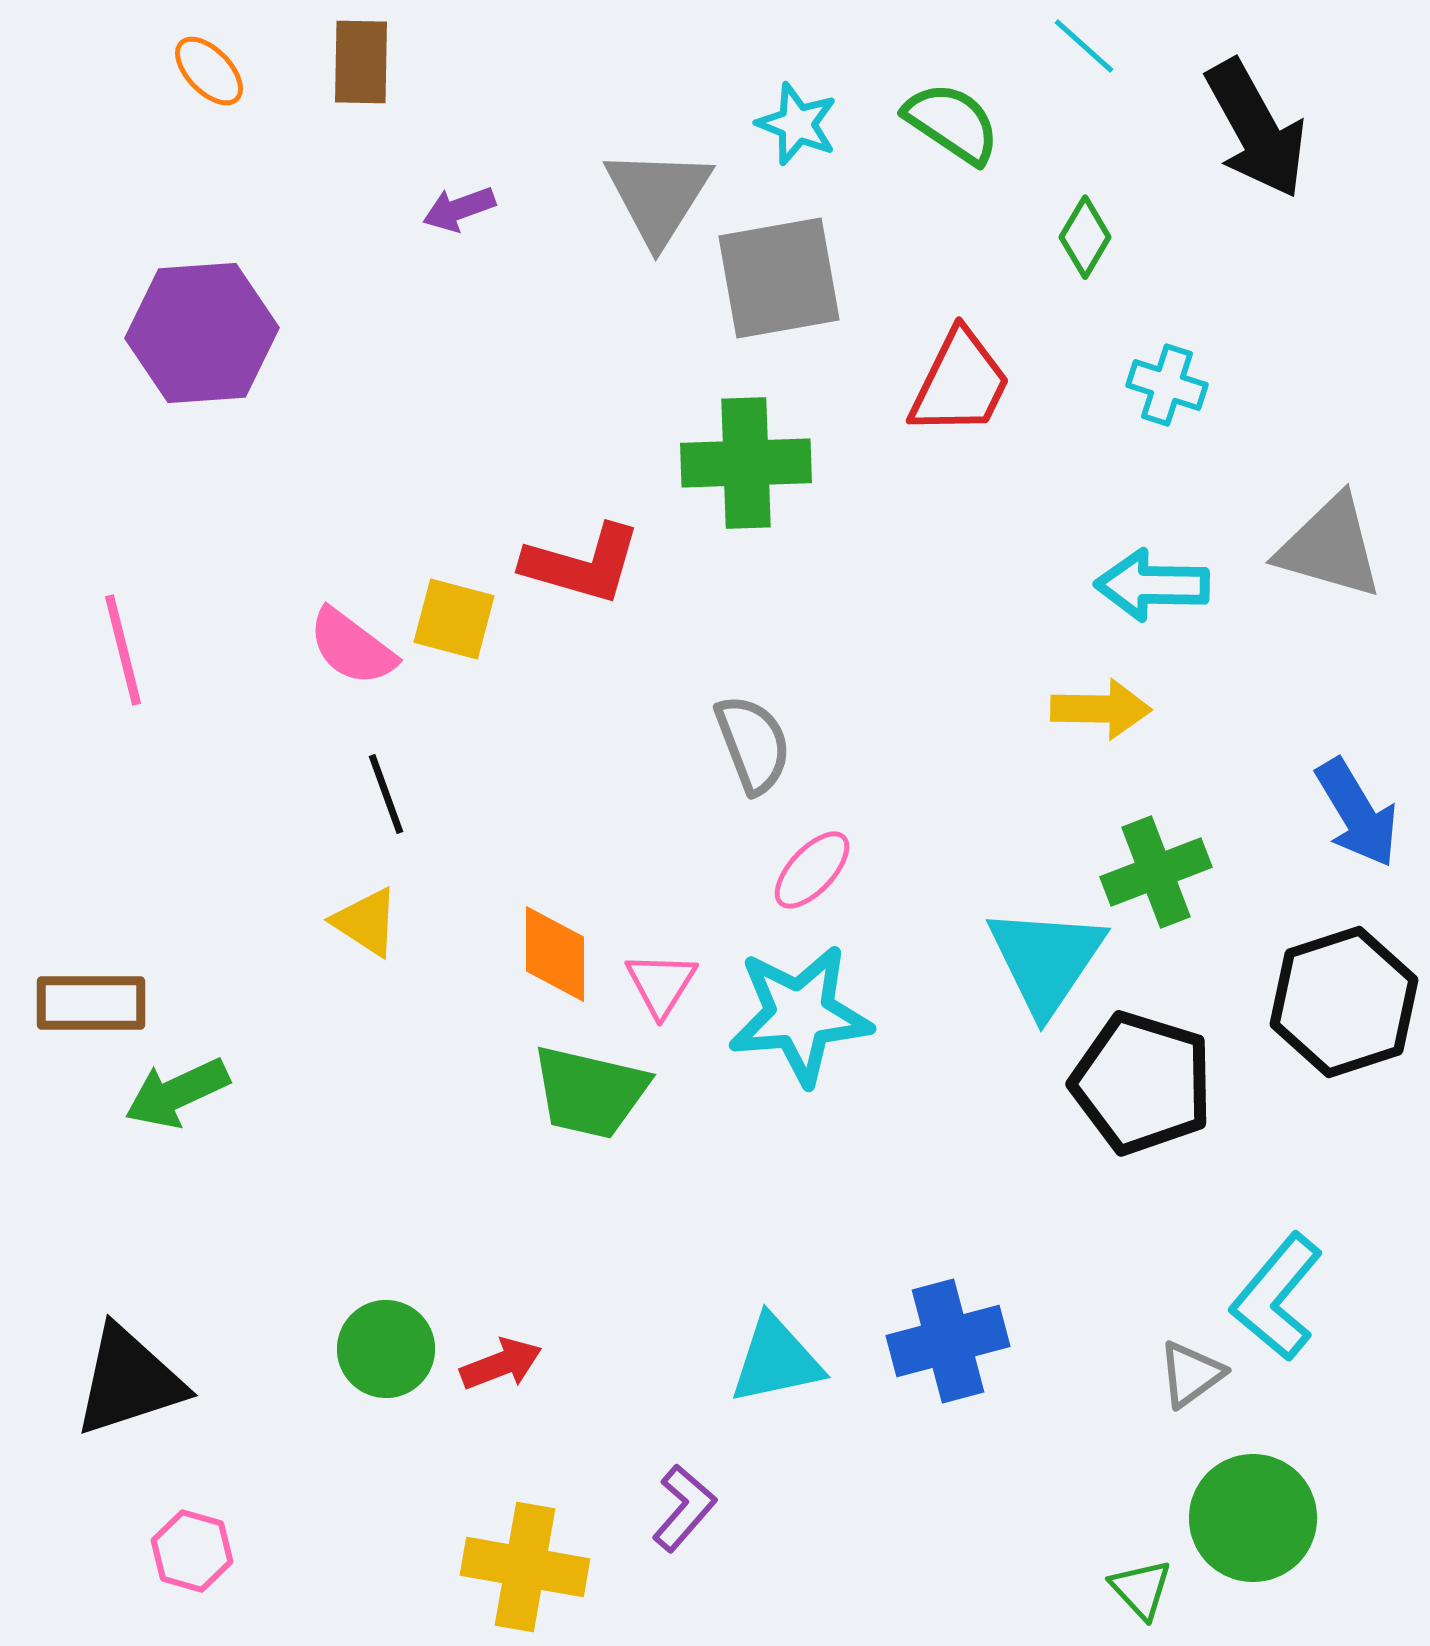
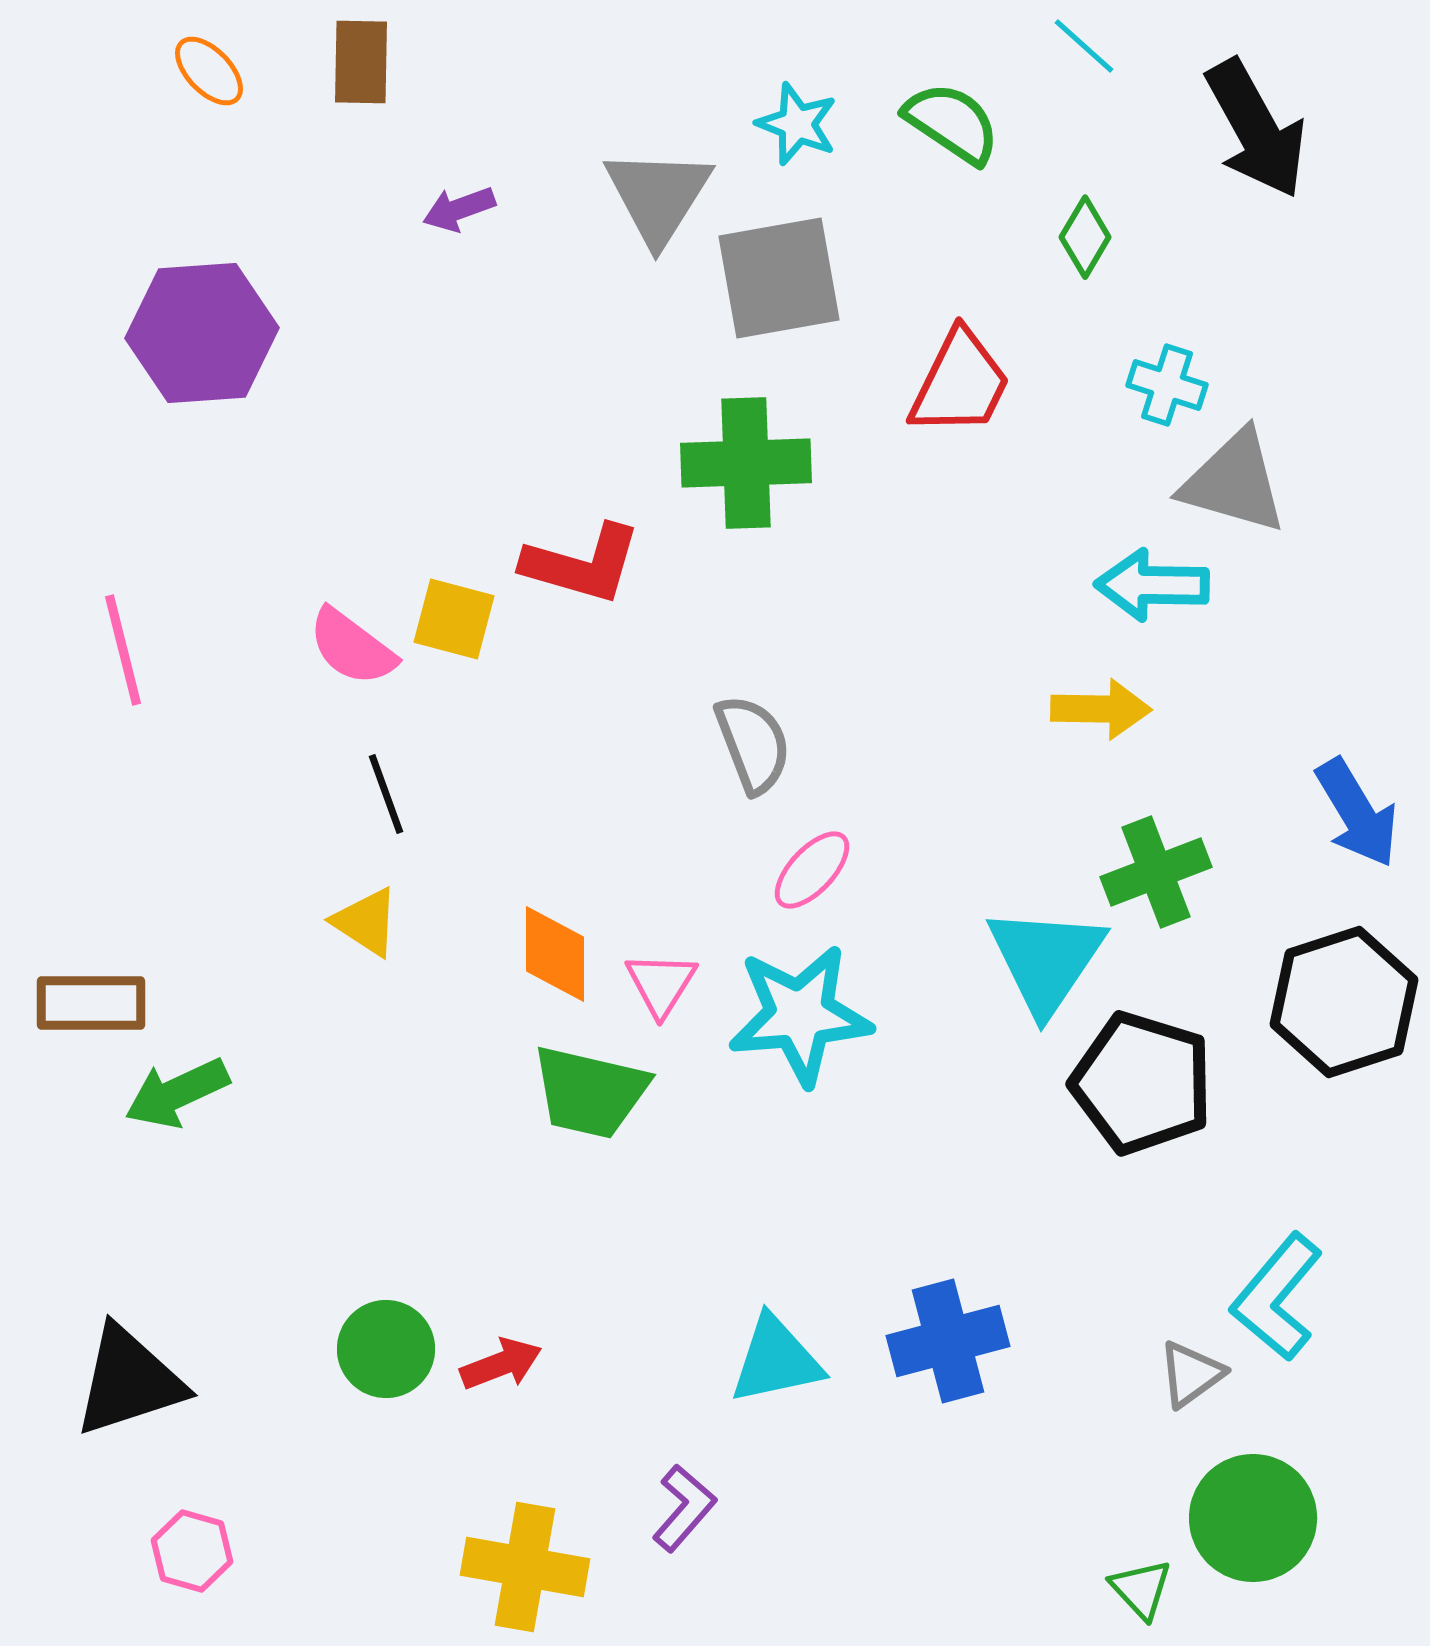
gray triangle at (1330, 547): moved 96 px left, 65 px up
